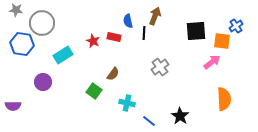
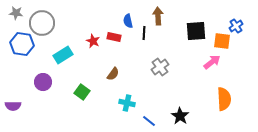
gray star: moved 3 px down
brown arrow: moved 3 px right; rotated 24 degrees counterclockwise
green square: moved 12 px left, 1 px down
